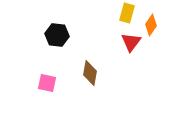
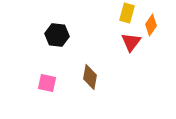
brown diamond: moved 4 px down
